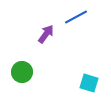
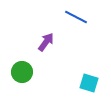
blue line: rotated 55 degrees clockwise
purple arrow: moved 8 px down
